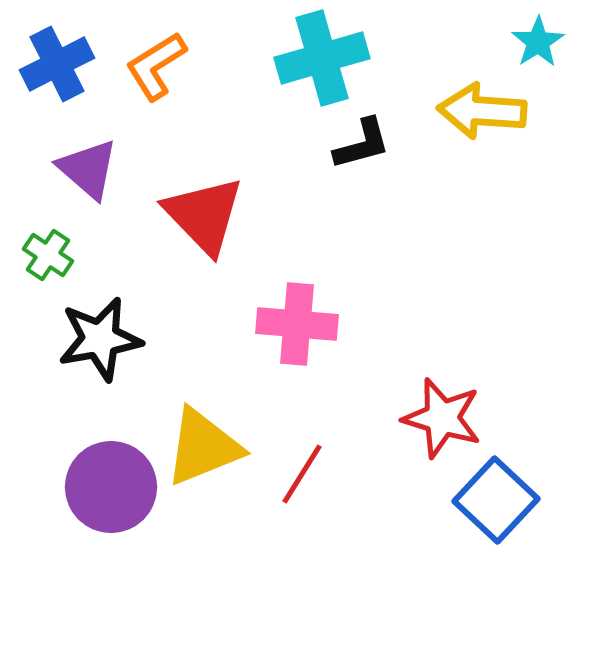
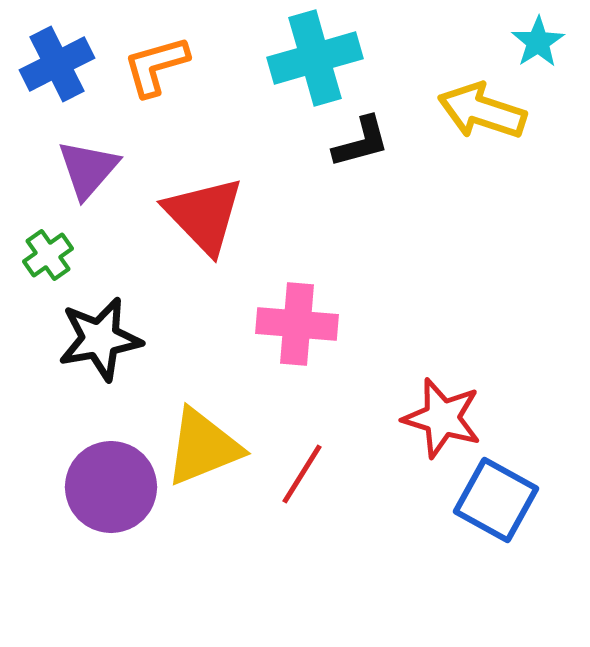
cyan cross: moved 7 px left
orange L-shape: rotated 16 degrees clockwise
yellow arrow: rotated 14 degrees clockwise
black L-shape: moved 1 px left, 2 px up
purple triangle: rotated 30 degrees clockwise
green cross: rotated 21 degrees clockwise
blue square: rotated 14 degrees counterclockwise
